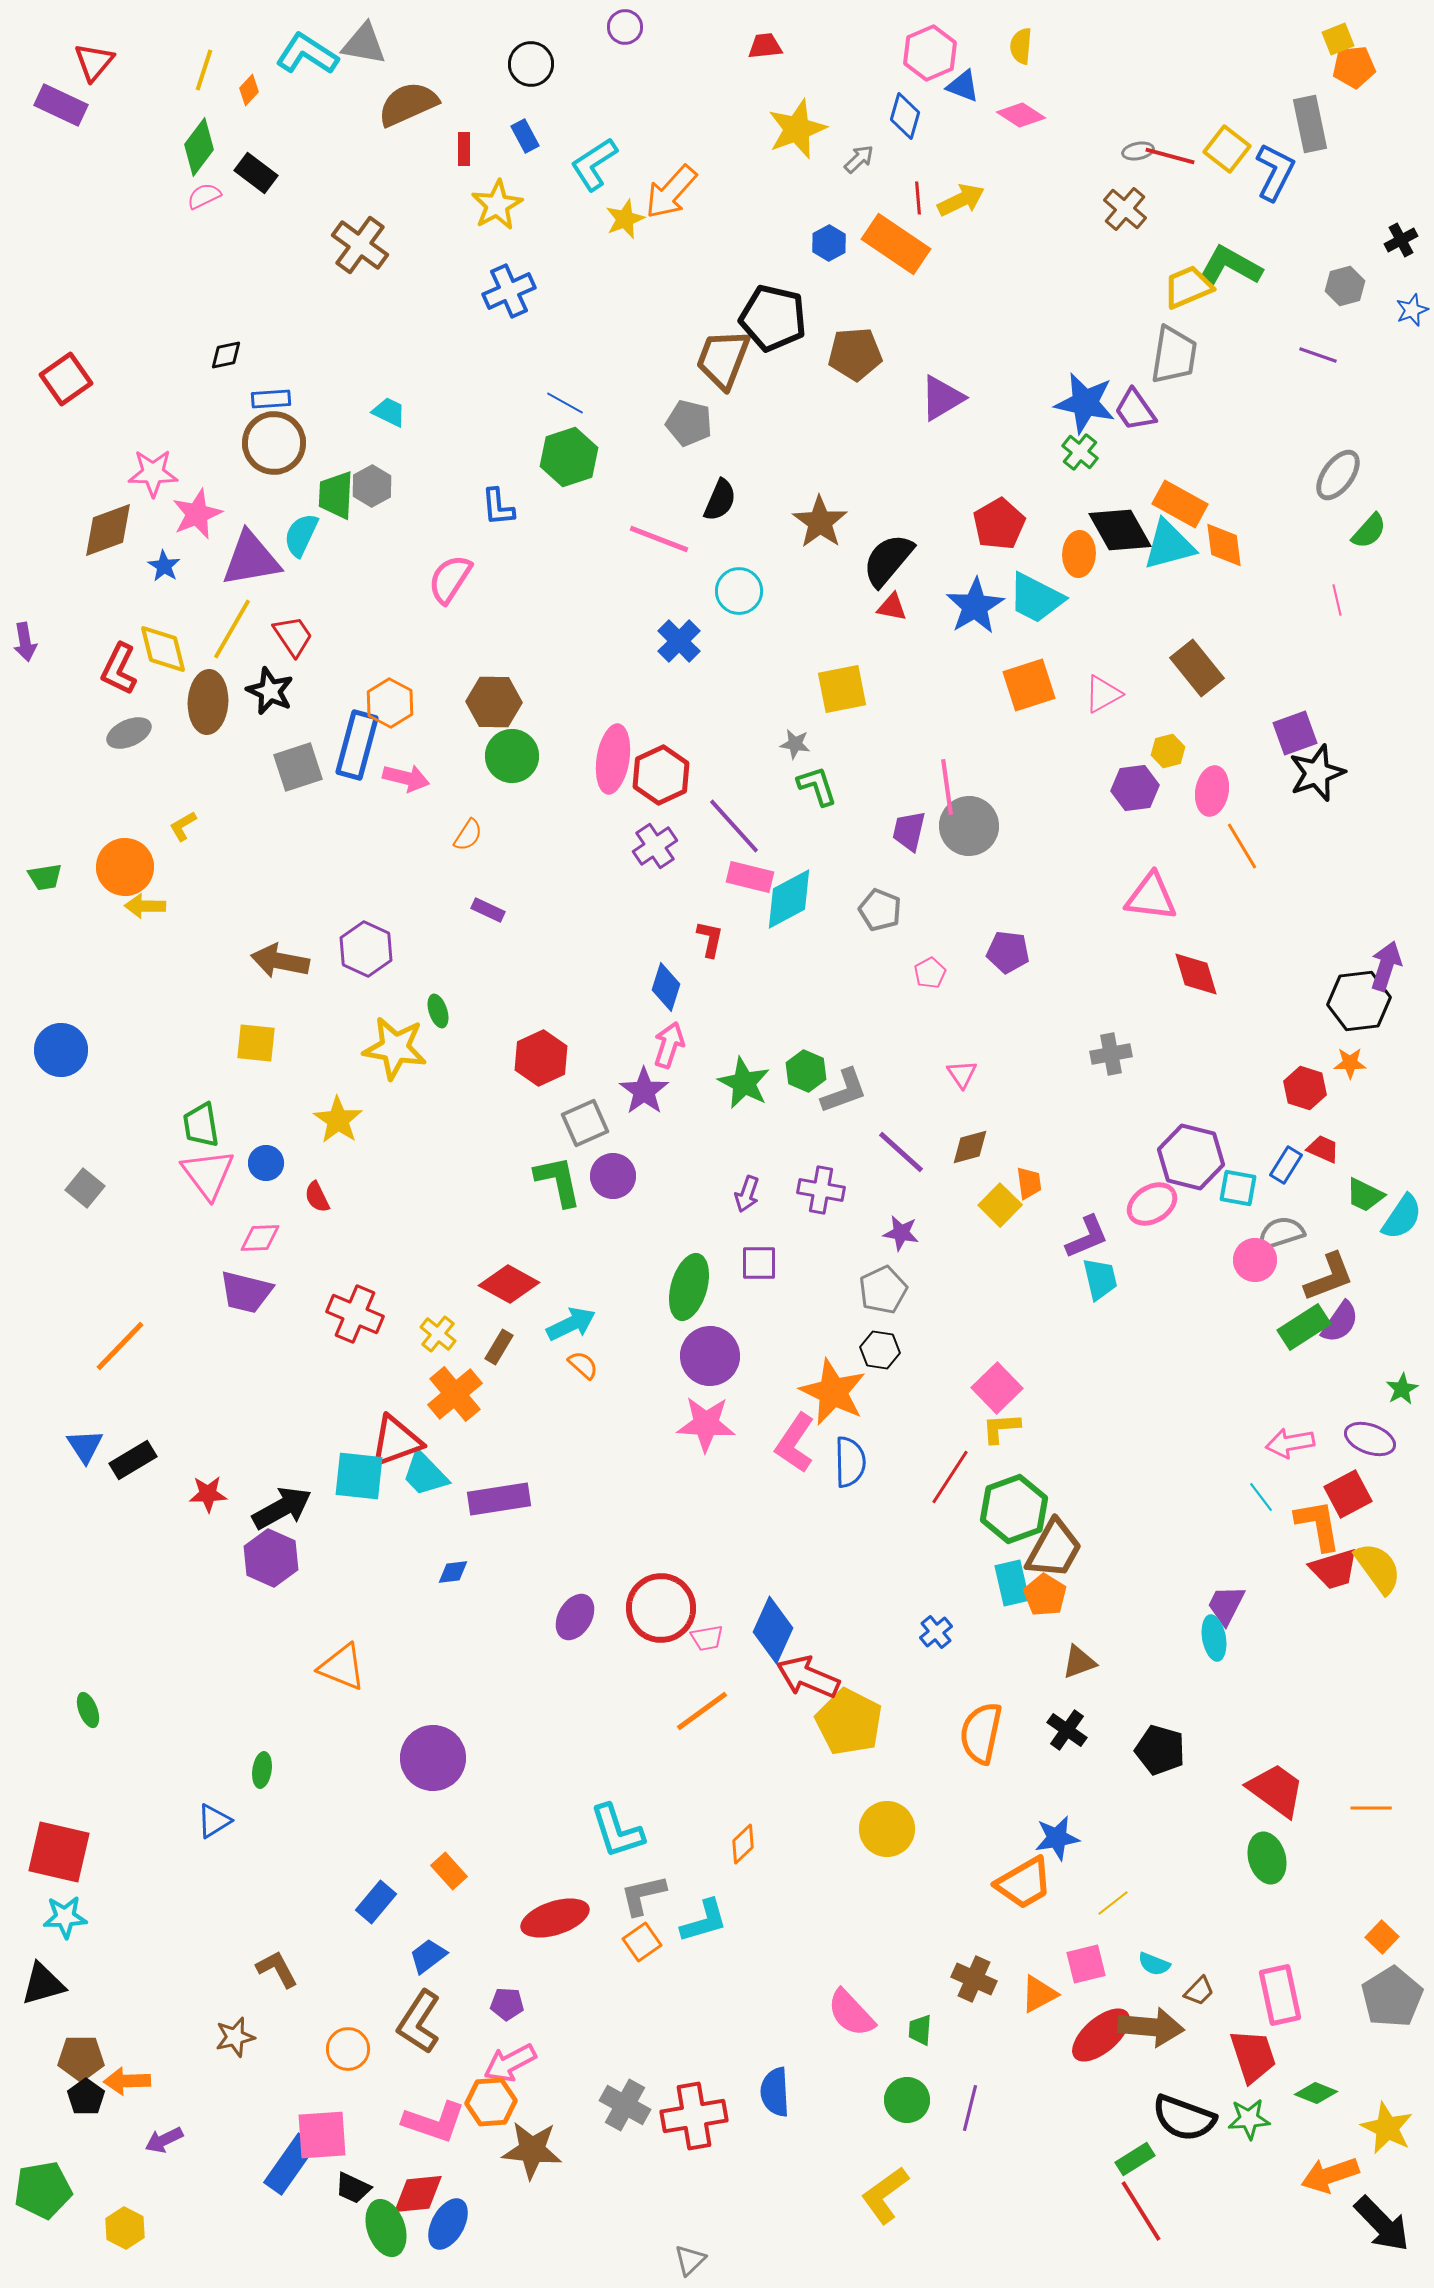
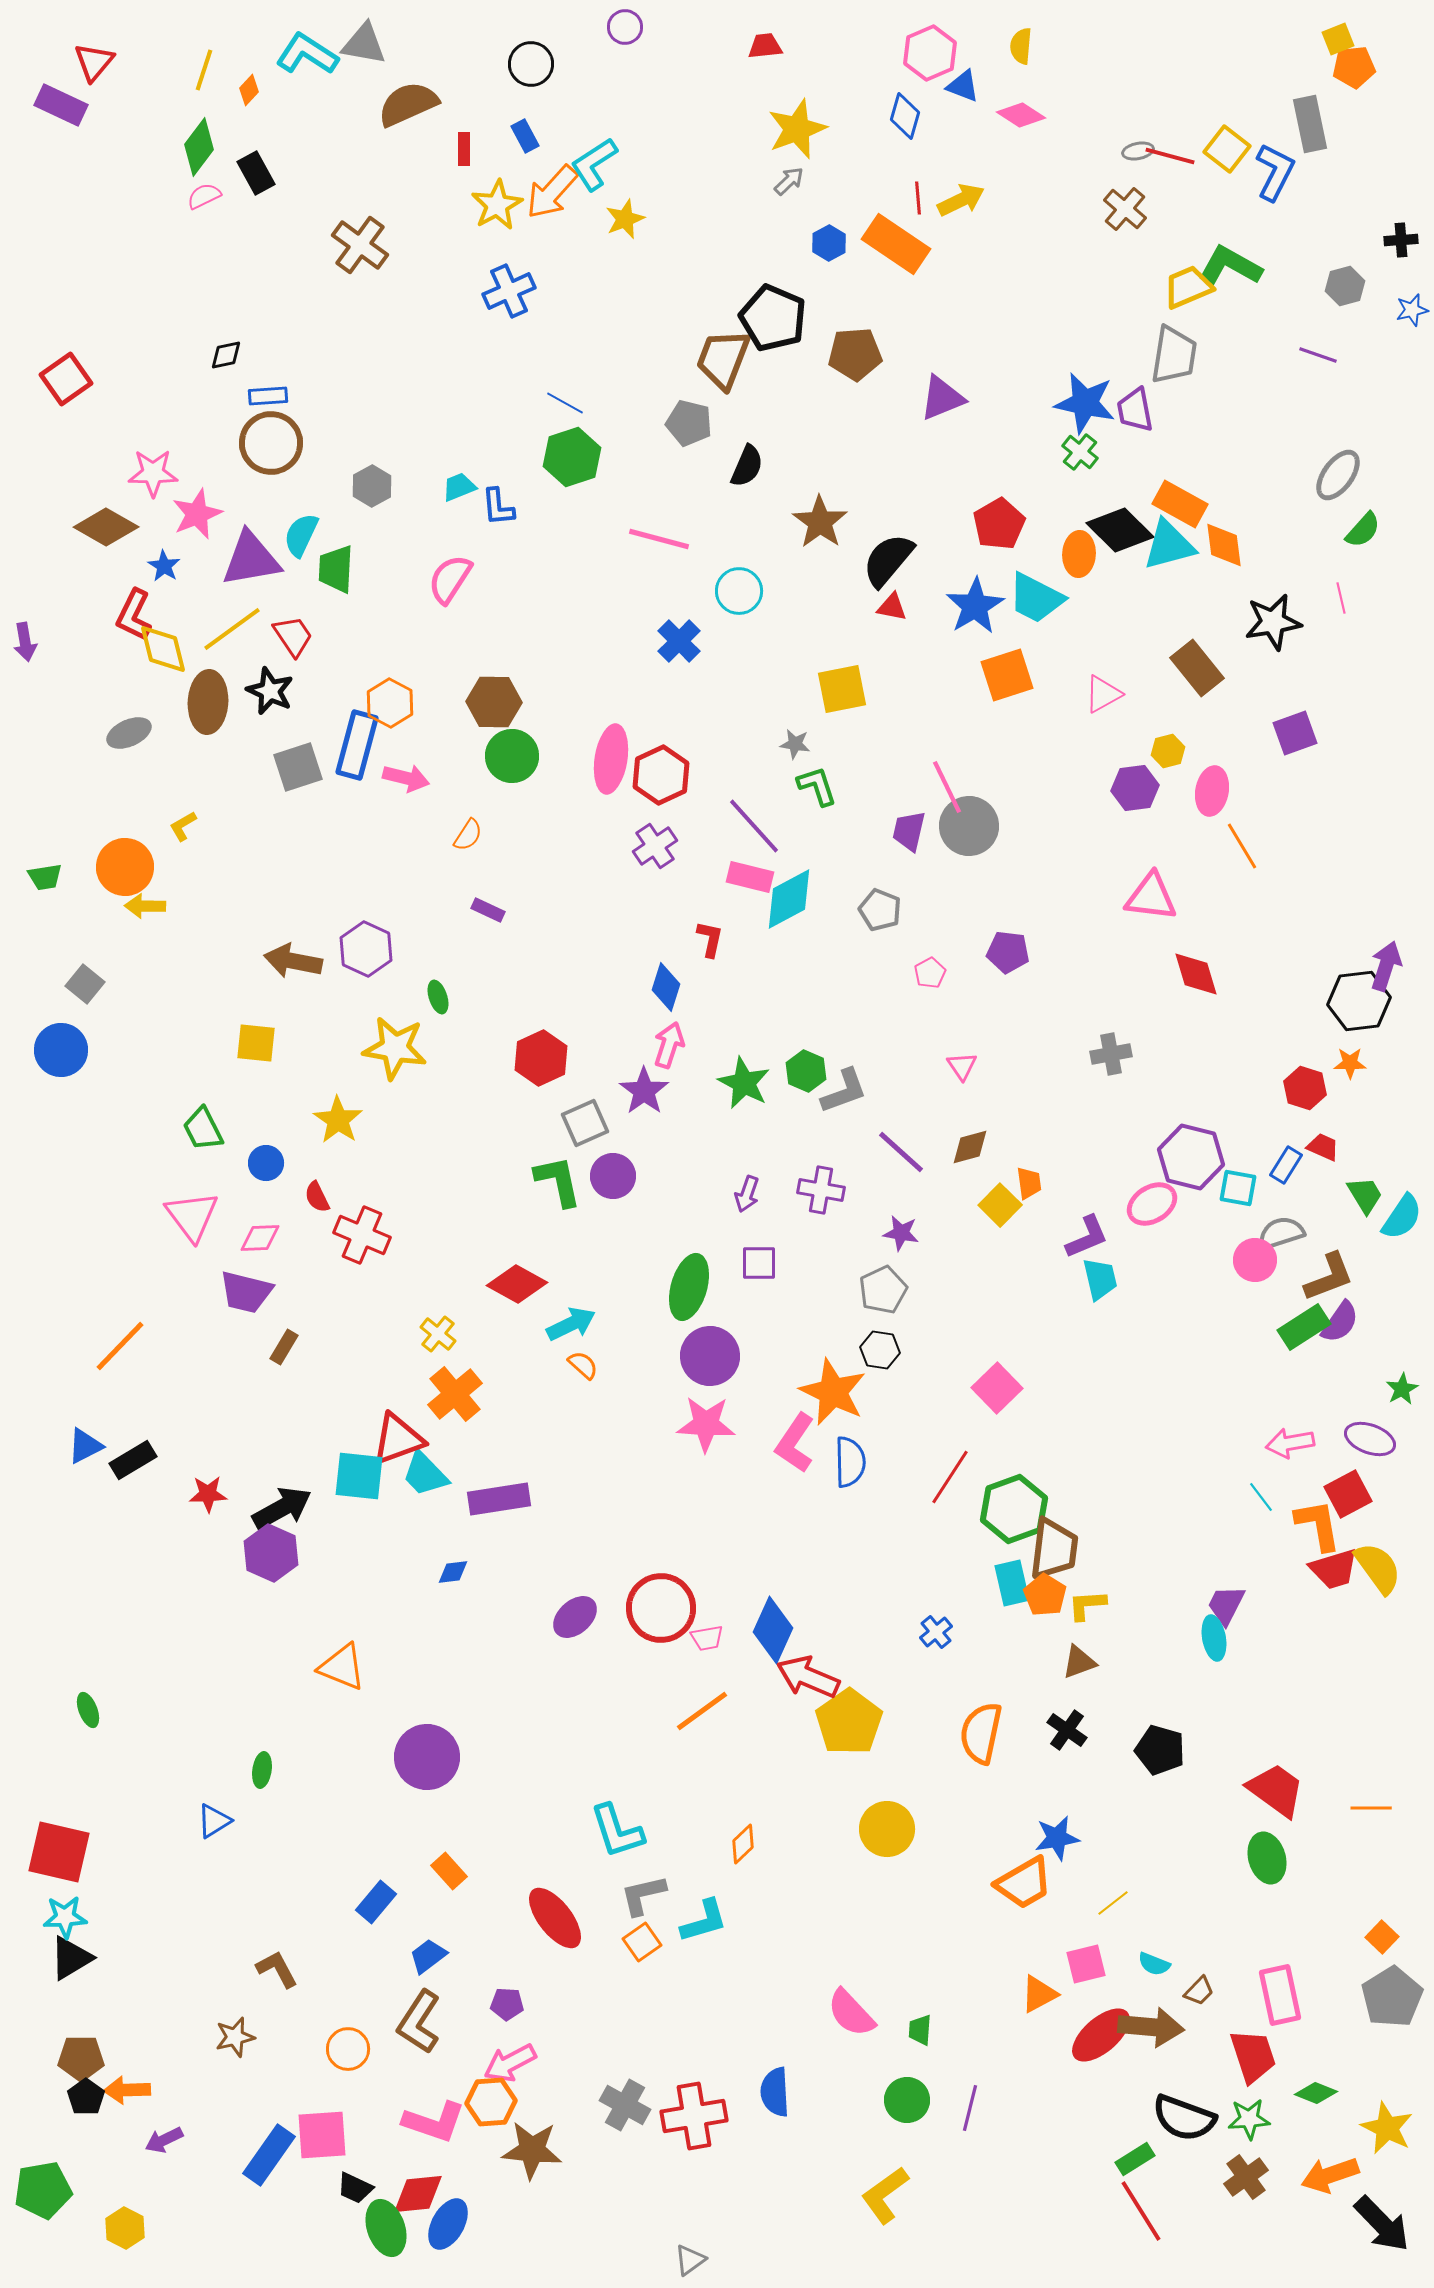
gray arrow at (859, 159): moved 70 px left, 22 px down
black rectangle at (256, 173): rotated 24 degrees clockwise
orange arrow at (671, 192): moved 119 px left
black cross at (1401, 240): rotated 24 degrees clockwise
blue star at (1412, 310): rotated 8 degrees clockwise
black pentagon at (773, 318): rotated 10 degrees clockwise
purple triangle at (942, 398): rotated 9 degrees clockwise
blue rectangle at (271, 399): moved 3 px left, 3 px up
purple trapezoid at (1135, 410): rotated 24 degrees clockwise
cyan trapezoid at (389, 412): moved 70 px right, 75 px down; rotated 48 degrees counterclockwise
brown circle at (274, 443): moved 3 px left
green hexagon at (569, 457): moved 3 px right
green trapezoid at (336, 495): moved 74 px down
black semicircle at (720, 500): moved 27 px right, 34 px up
brown diamond at (108, 530): moved 2 px left, 3 px up; rotated 50 degrees clockwise
black diamond at (1120, 530): rotated 16 degrees counterclockwise
green semicircle at (1369, 531): moved 6 px left, 1 px up
pink line at (659, 539): rotated 6 degrees counterclockwise
pink line at (1337, 600): moved 4 px right, 2 px up
yellow line at (232, 629): rotated 24 degrees clockwise
red L-shape at (119, 669): moved 15 px right, 54 px up
orange square at (1029, 685): moved 22 px left, 10 px up
pink ellipse at (613, 759): moved 2 px left
black star at (1317, 773): moved 44 px left, 151 px up; rotated 10 degrees clockwise
pink line at (947, 787): rotated 18 degrees counterclockwise
purple line at (734, 826): moved 20 px right
brown arrow at (280, 961): moved 13 px right
green ellipse at (438, 1011): moved 14 px up
pink triangle at (962, 1074): moved 8 px up
green trapezoid at (201, 1125): moved 2 px right, 4 px down; rotated 18 degrees counterclockwise
red trapezoid at (1323, 1149): moved 2 px up
pink triangle at (208, 1174): moved 16 px left, 42 px down
gray square at (85, 1188): moved 204 px up
green trapezoid at (1365, 1195): rotated 147 degrees counterclockwise
red diamond at (509, 1284): moved 8 px right
red cross at (355, 1314): moved 7 px right, 79 px up
brown rectangle at (499, 1347): moved 215 px left
yellow L-shape at (1001, 1428): moved 86 px right, 177 px down
red triangle at (396, 1441): moved 2 px right, 2 px up
blue triangle at (85, 1446): rotated 36 degrees clockwise
brown trapezoid at (1054, 1549): rotated 22 degrees counterclockwise
purple hexagon at (271, 1558): moved 5 px up
purple ellipse at (575, 1617): rotated 18 degrees clockwise
yellow pentagon at (849, 1722): rotated 10 degrees clockwise
purple circle at (433, 1758): moved 6 px left, 1 px up
red ellipse at (555, 1918): rotated 70 degrees clockwise
brown cross at (974, 1979): moved 272 px right, 198 px down; rotated 30 degrees clockwise
black triangle at (43, 1984): moved 28 px right, 26 px up; rotated 15 degrees counterclockwise
orange arrow at (127, 2081): moved 9 px down
blue rectangle at (290, 2164): moved 21 px left, 9 px up
black trapezoid at (353, 2188): moved 2 px right
gray triangle at (690, 2260): rotated 8 degrees clockwise
